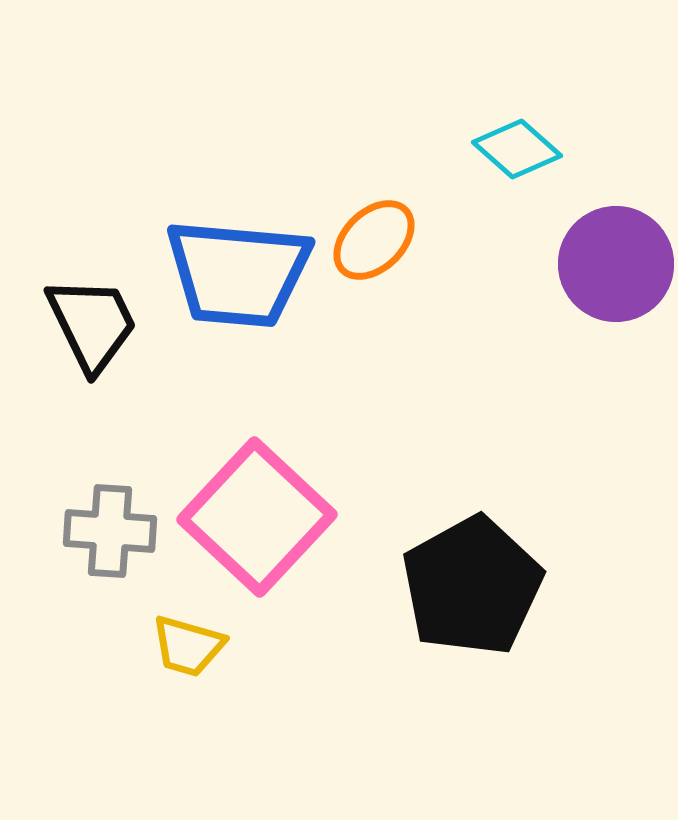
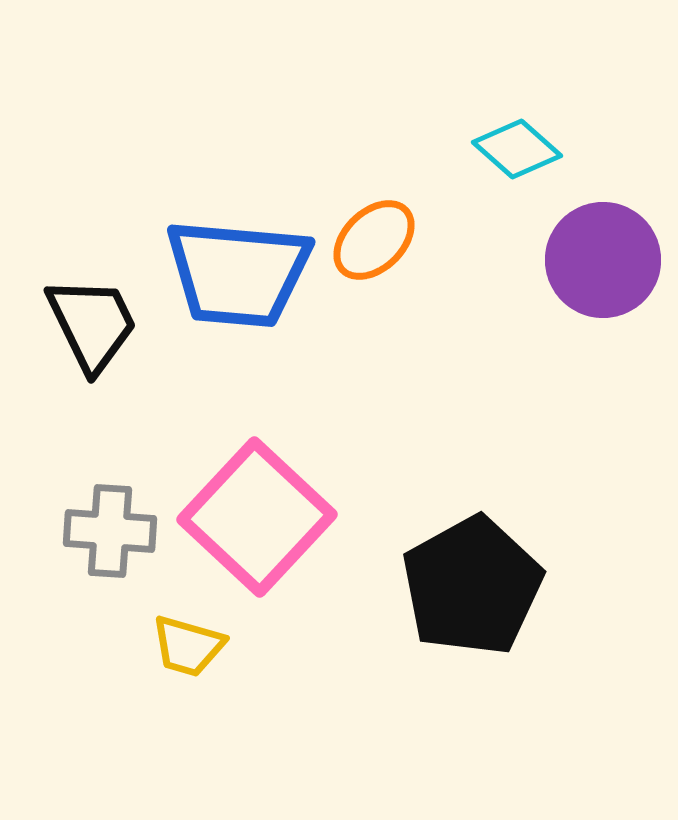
purple circle: moved 13 px left, 4 px up
